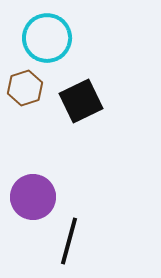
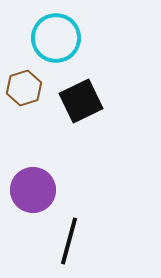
cyan circle: moved 9 px right
brown hexagon: moved 1 px left
purple circle: moved 7 px up
